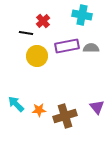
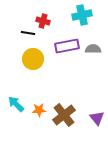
cyan cross: rotated 24 degrees counterclockwise
red cross: rotated 32 degrees counterclockwise
black line: moved 2 px right
gray semicircle: moved 2 px right, 1 px down
yellow circle: moved 4 px left, 3 px down
purple triangle: moved 11 px down
brown cross: moved 1 px left, 1 px up; rotated 20 degrees counterclockwise
